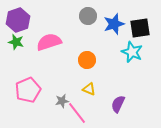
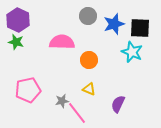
purple hexagon: rotated 15 degrees counterclockwise
black square: rotated 10 degrees clockwise
pink semicircle: moved 13 px right; rotated 20 degrees clockwise
orange circle: moved 2 px right
pink pentagon: rotated 10 degrees clockwise
